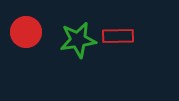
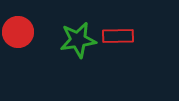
red circle: moved 8 px left
